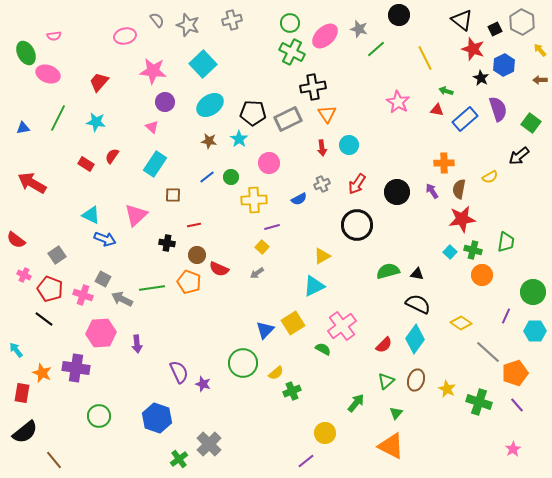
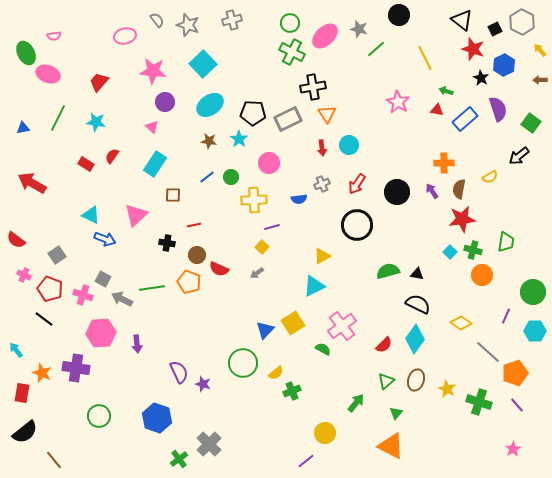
blue semicircle at (299, 199): rotated 21 degrees clockwise
